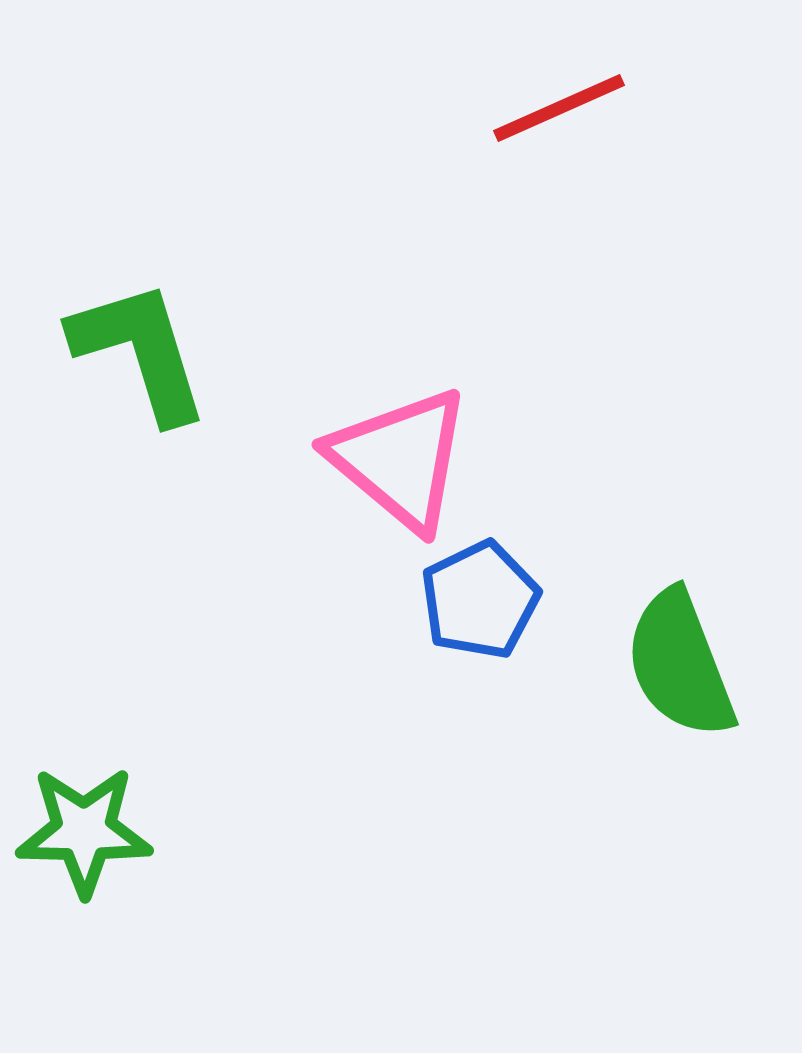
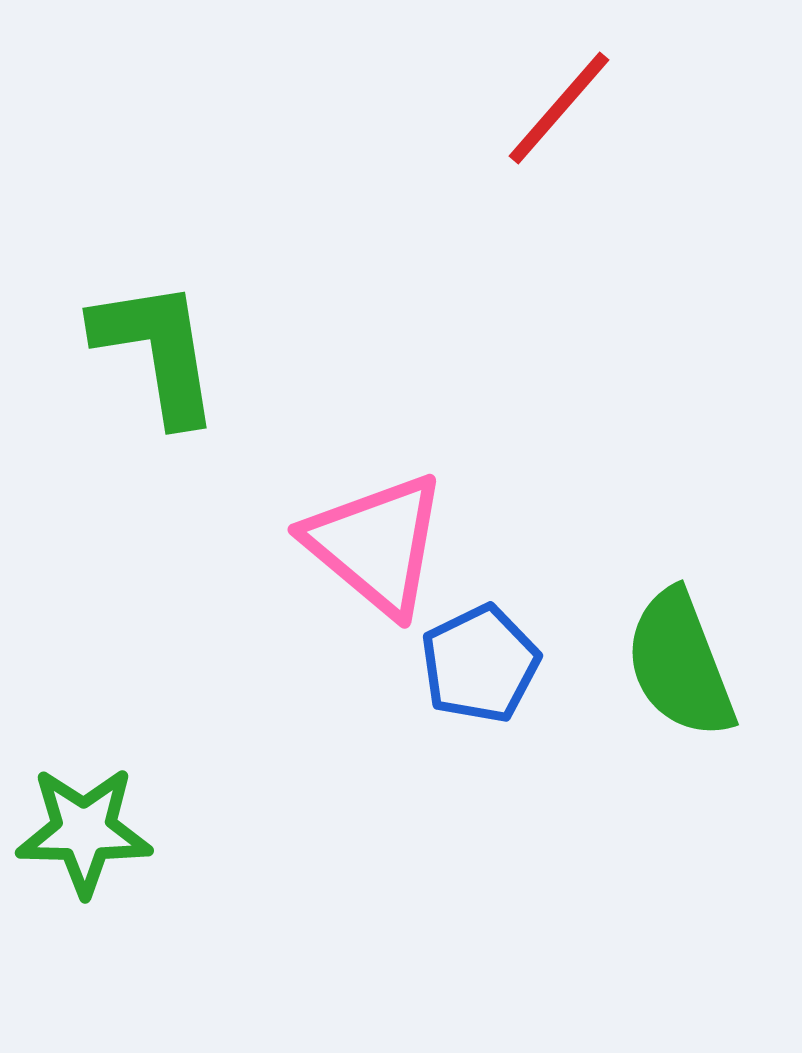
red line: rotated 25 degrees counterclockwise
green L-shape: moved 17 px right; rotated 8 degrees clockwise
pink triangle: moved 24 px left, 85 px down
blue pentagon: moved 64 px down
